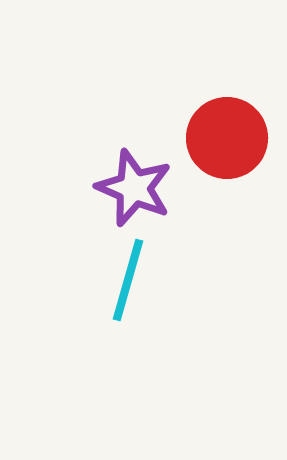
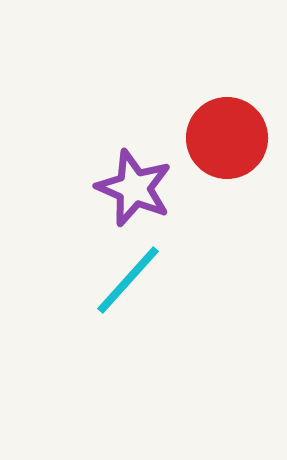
cyan line: rotated 26 degrees clockwise
